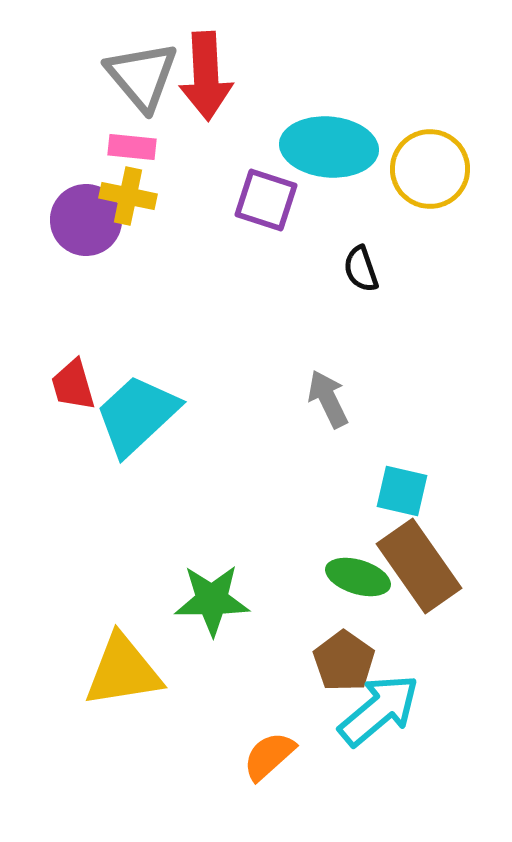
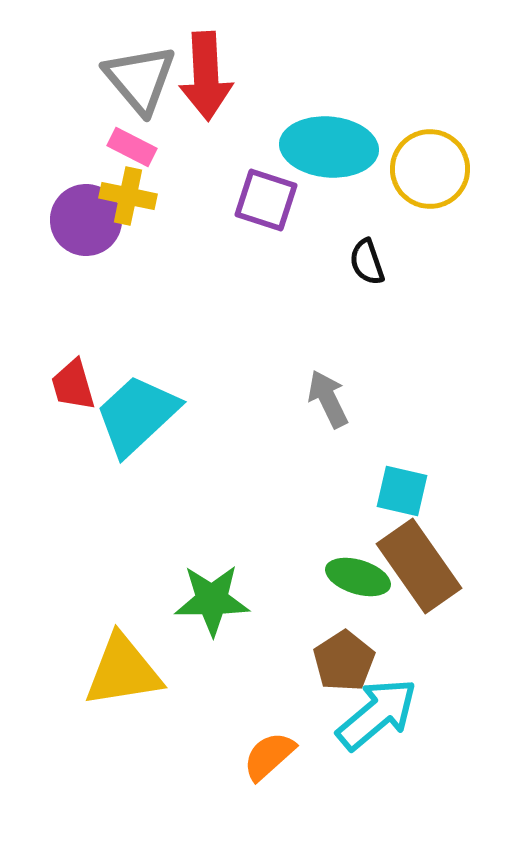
gray triangle: moved 2 px left, 3 px down
pink rectangle: rotated 21 degrees clockwise
black semicircle: moved 6 px right, 7 px up
brown pentagon: rotated 4 degrees clockwise
cyan arrow: moved 2 px left, 4 px down
